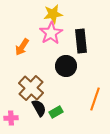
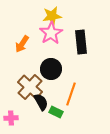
yellow star: moved 1 px left, 2 px down
black rectangle: moved 1 px down
orange arrow: moved 3 px up
black circle: moved 15 px left, 3 px down
brown cross: moved 1 px left, 1 px up
orange line: moved 24 px left, 5 px up
black semicircle: moved 2 px right, 6 px up
green rectangle: rotated 56 degrees clockwise
